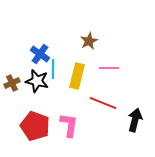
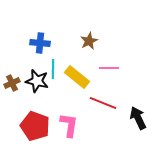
blue cross: moved 11 px up; rotated 30 degrees counterclockwise
yellow rectangle: moved 1 px down; rotated 65 degrees counterclockwise
black arrow: moved 3 px right, 2 px up; rotated 40 degrees counterclockwise
